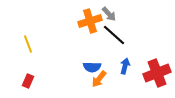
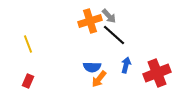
gray arrow: moved 2 px down
blue arrow: moved 1 px right, 1 px up
